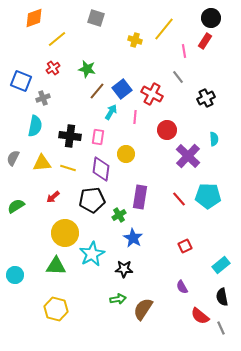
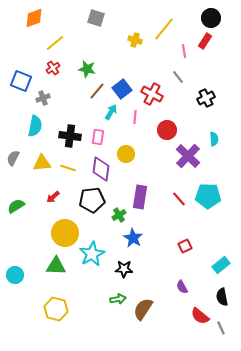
yellow line at (57, 39): moved 2 px left, 4 px down
